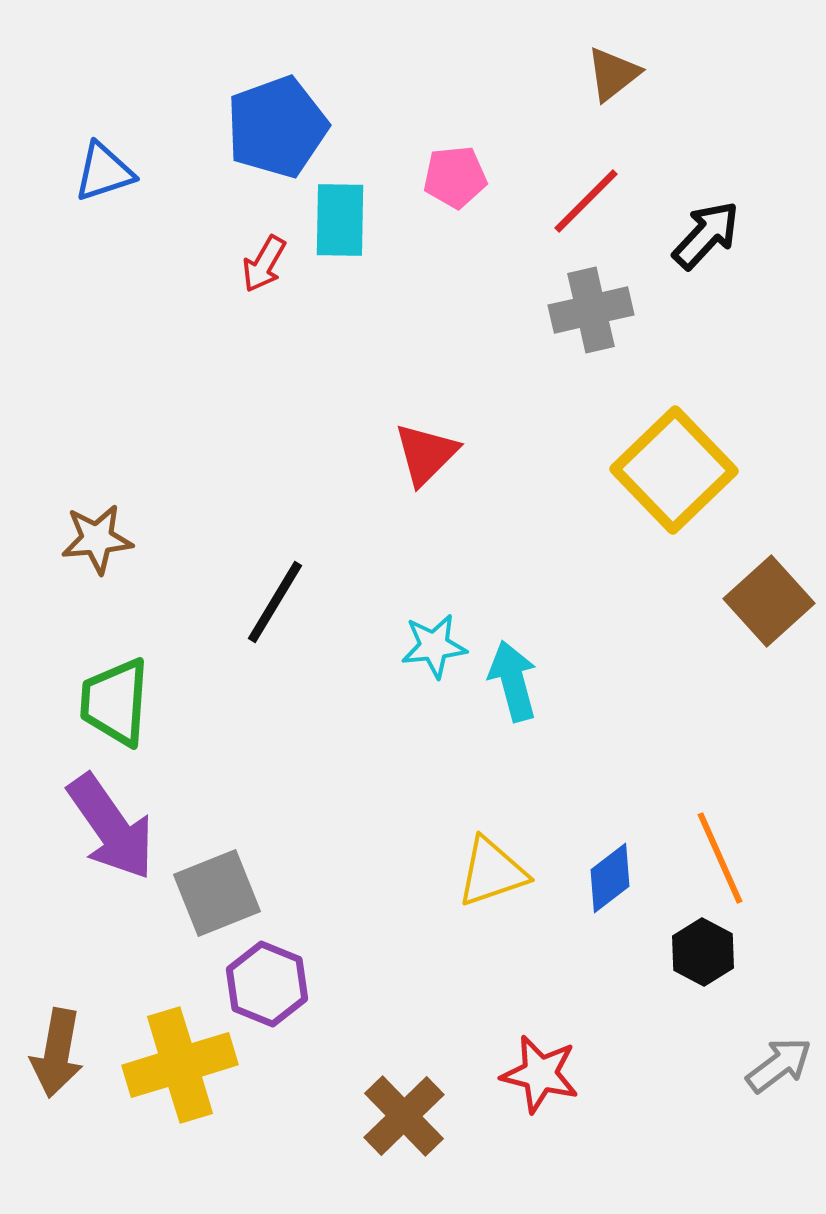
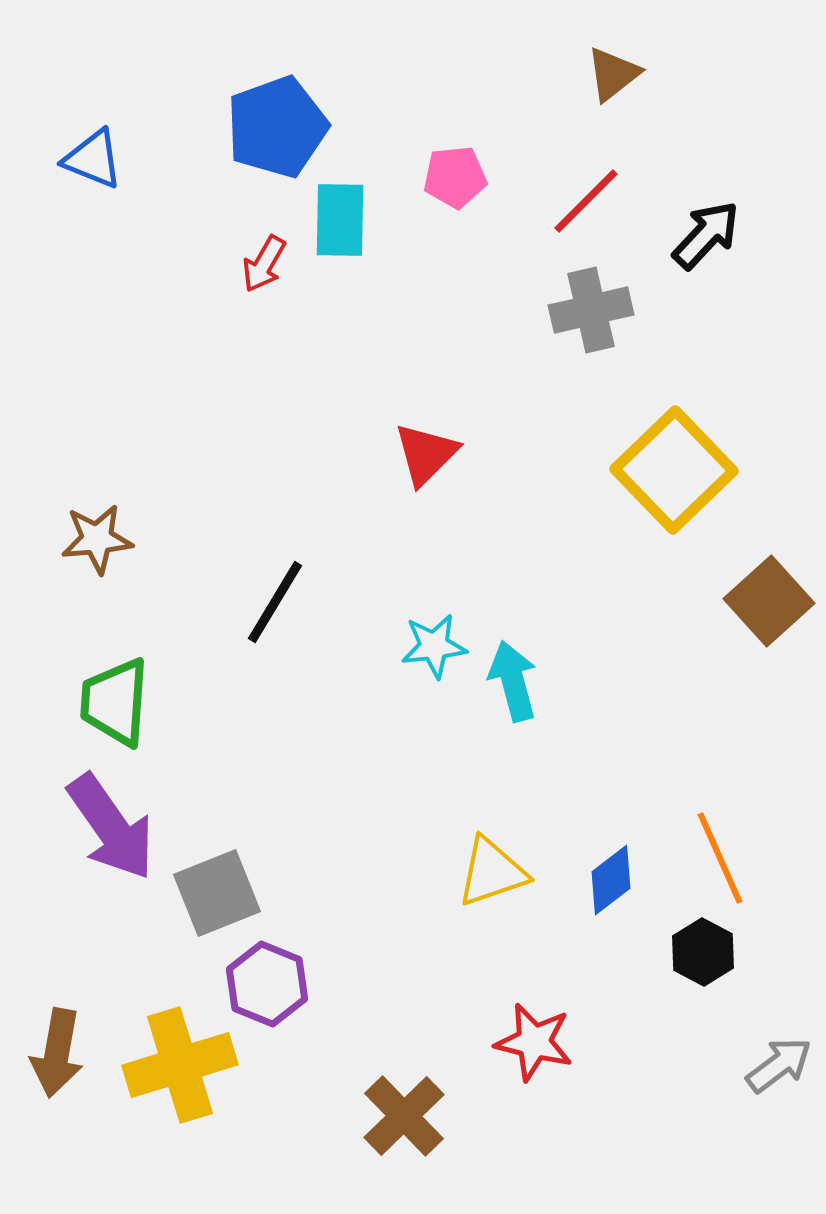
blue triangle: moved 11 px left, 13 px up; rotated 40 degrees clockwise
blue diamond: moved 1 px right, 2 px down
red star: moved 6 px left, 32 px up
